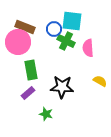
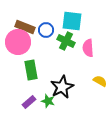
blue circle: moved 8 px left, 1 px down
black star: rotated 30 degrees counterclockwise
purple rectangle: moved 1 px right, 9 px down
green star: moved 2 px right, 13 px up
